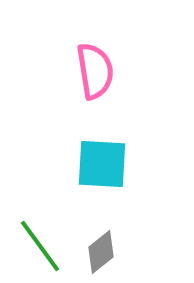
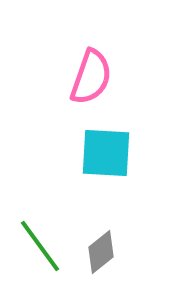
pink semicircle: moved 4 px left, 6 px down; rotated 28 degrees clockwise
cyan square: moved 4 px right, 11 px up
